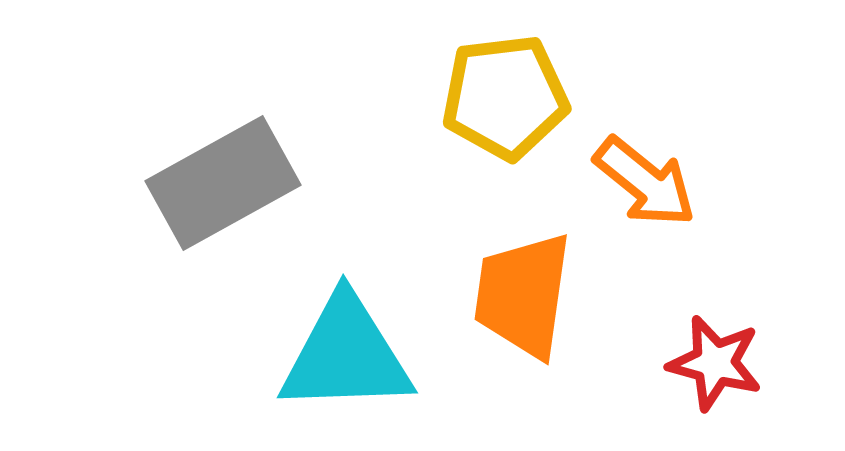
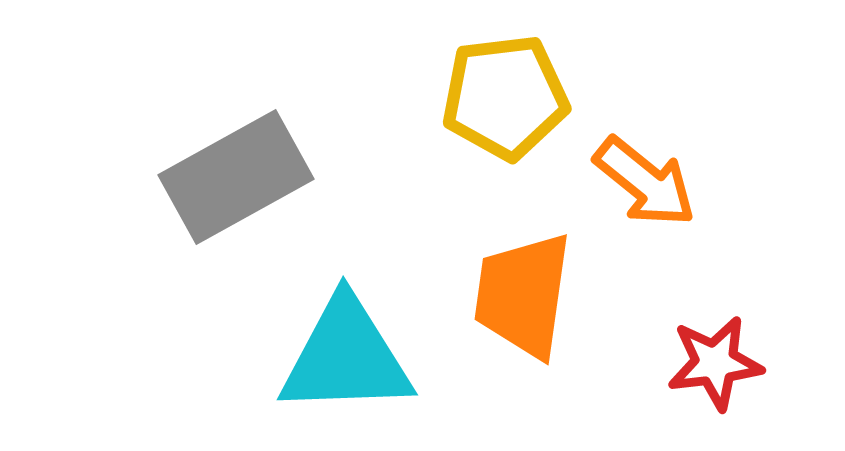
gray rectangle: moved 13 px right, 6 px up
cyan triangle: moved 2 px down
red star: rotated 22 degrees counterclockwise
